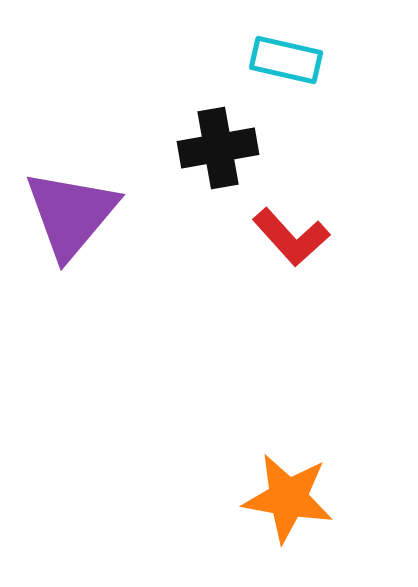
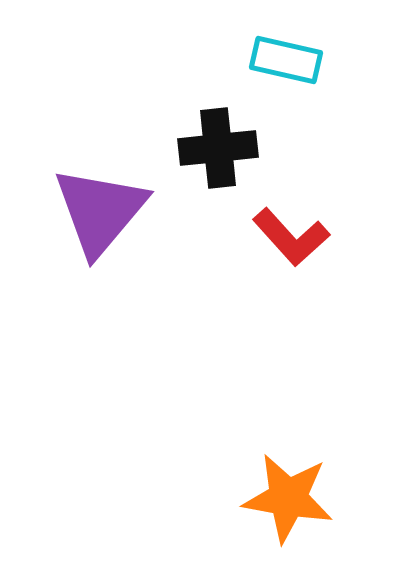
black cross: rotated 4 degrees clockwise
purple triangle: moved 29 px right, 3 px up
